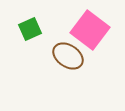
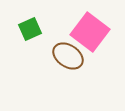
pink square: moved 2 px down
